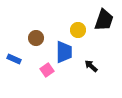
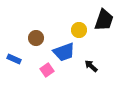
yellow circle: moved 1 px right
blue trapezoid: rotated 70 degrees clockwise
